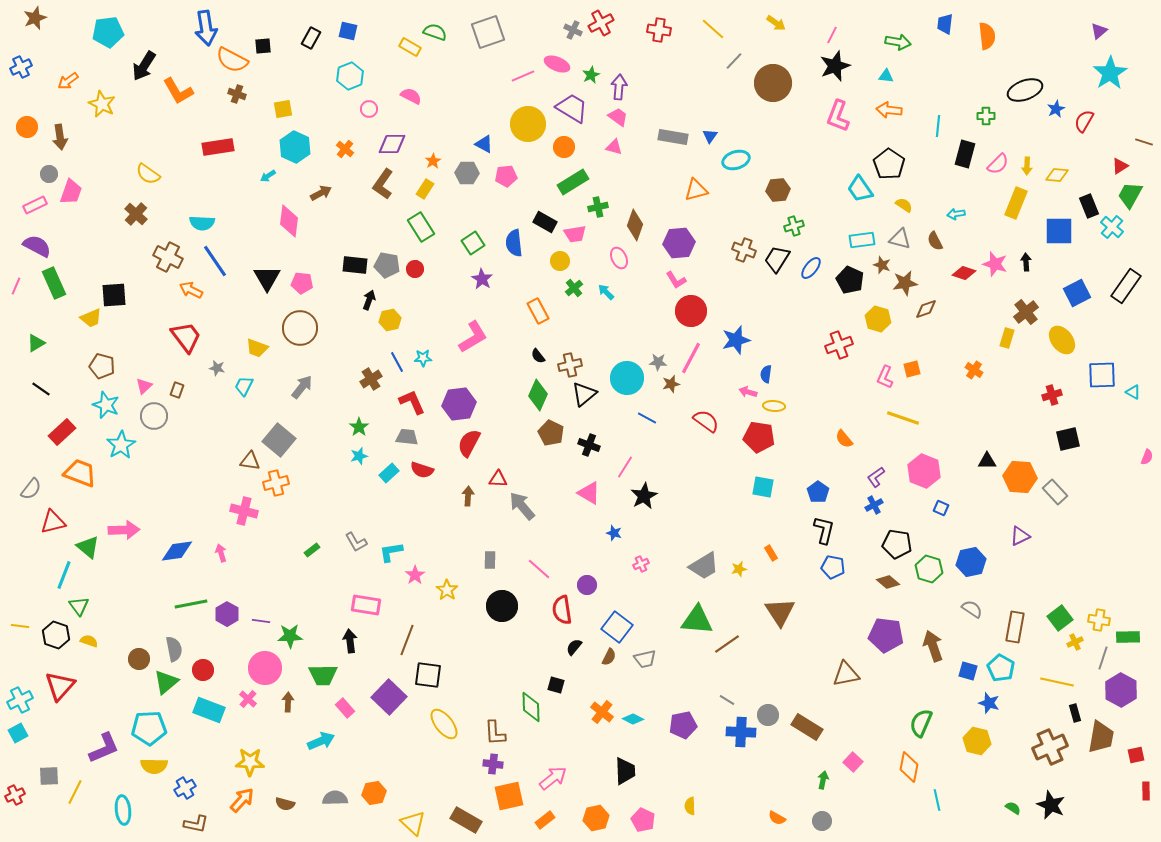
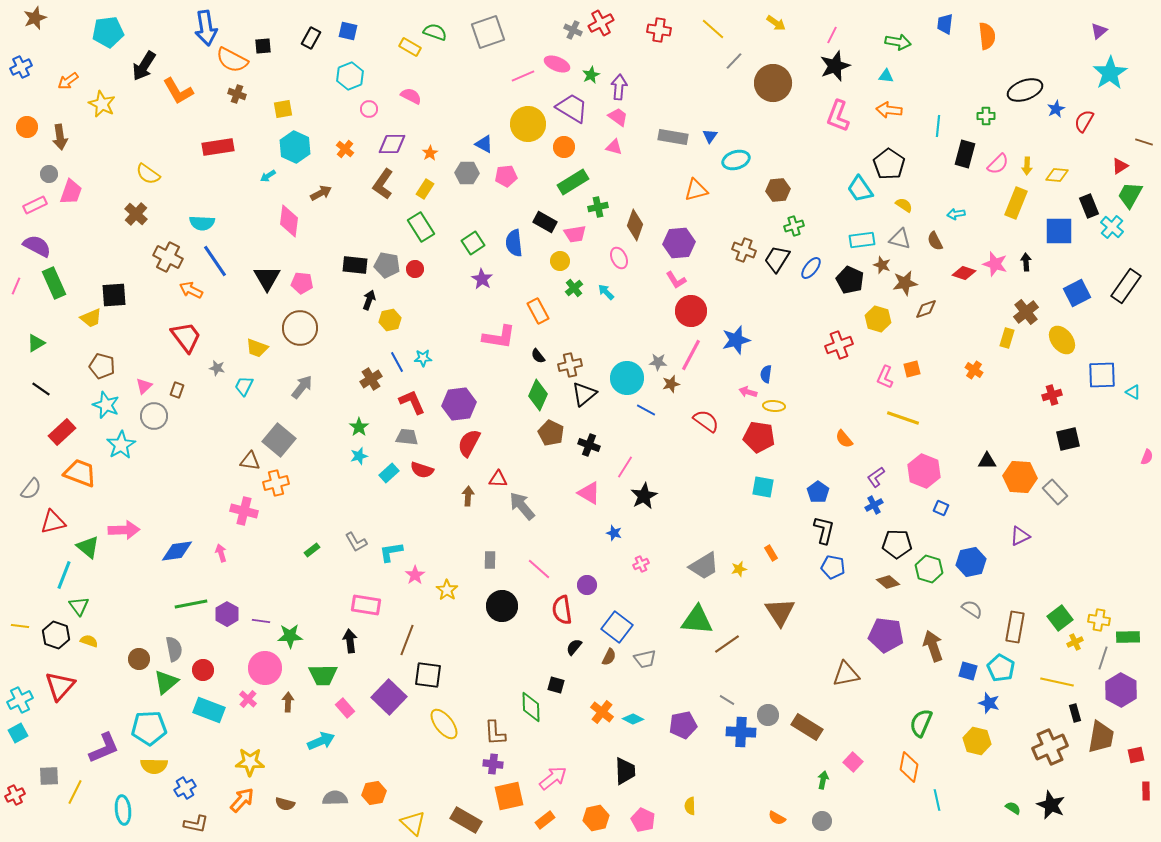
orange star at (433, 161): moved 3 px left, 8 px up
pink L-shape at (473, 337): moved 26 px right; rotated 40 degrees clockwise
pink line at (691, 358): moved 3 px up
blue line at (647, 418): moved 1 px left, 8 px up
black pentagon at (897, 544): rotated 8 degrees counterclockwise
